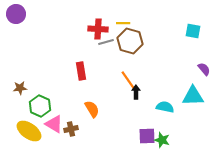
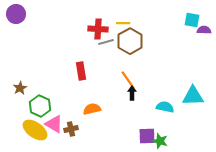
cyan square: moved 1 px left, 11 px up
brown hexagon: rotated 15 degrees clockwise
purple semicircle: moved 39 px up; rotated 48 degrees counterclockwise
brown star: rotated 24 degrees counterclockwise
black arrow: moved 4 px left, 1 px down
orange semicircle: rotated 72 degrees counterclockwise
yellow ellipse: moved 6 px right, 1 px up
green star: moved 2 px left, 1 px down
